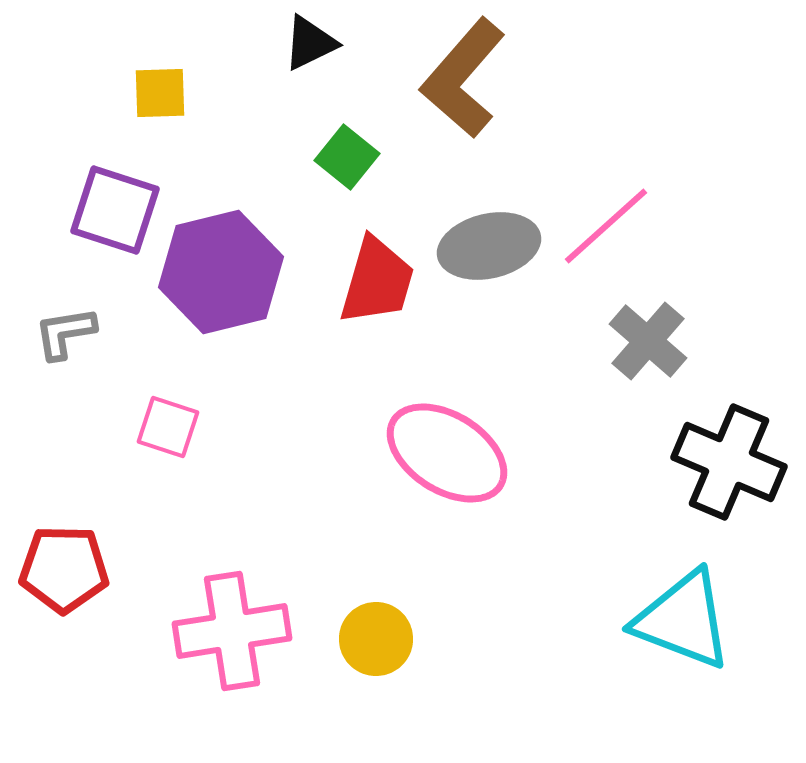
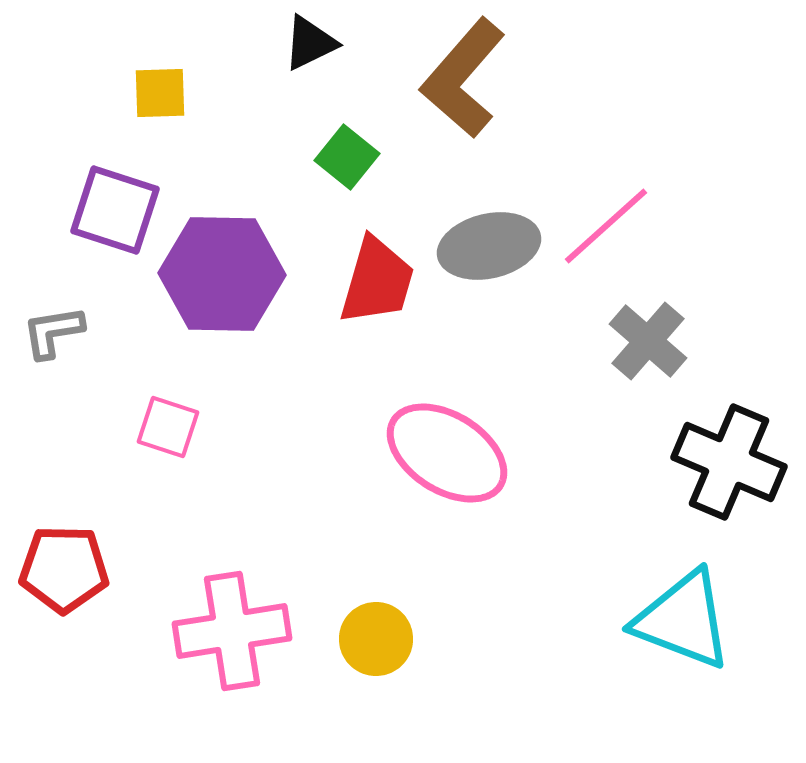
purple hexagon: moved 1 px right, 2 px down; rotated 15 degrees clockwise
gray L-shape: moved 12 px left, 1 px up
